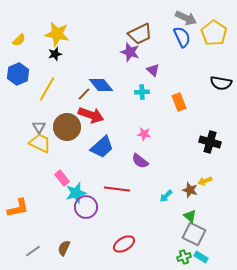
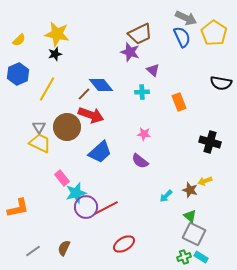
blue trapezoid: moved 2 px left, 5 px down
red line: moved 11 px left, 19 px down; rotated 35 degrees counterclockwise
